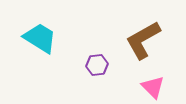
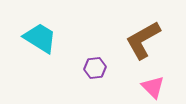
purple hexagon: moved 2 px left, 3 px down
